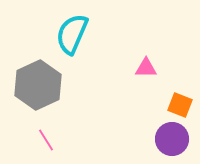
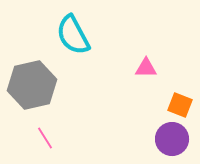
cyan semicircle: moved 1 px right, 1 px down; rotated 51 degrees counterclockwise
gray hexagon: moved 6 px left; rotated 12 degrees clockwise
pink line: moved 1 px left, 2 px up
